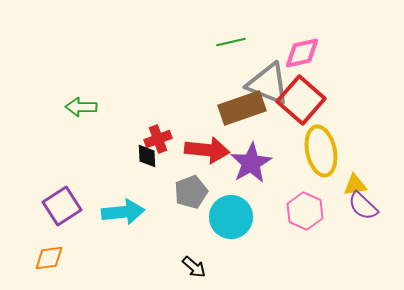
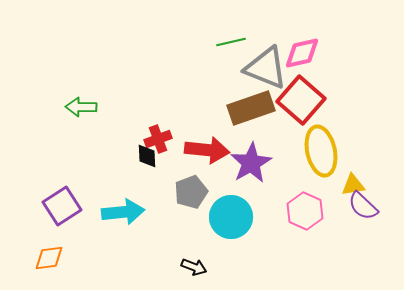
gray triangle: moved 2 px left, 16 px up
brown rectangle: moved 9 px right
yellow triangle: moved 2 px left
black arrow: rotated 20 degrees counterclockwise
